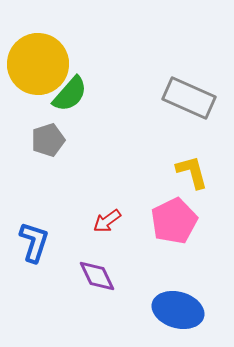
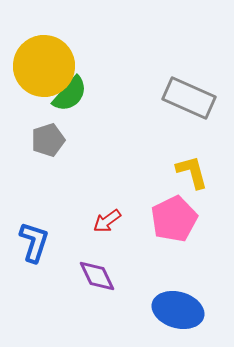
yellow circle: moved 6 px right, 2 px down
pink pentagon: moved 2 px up
